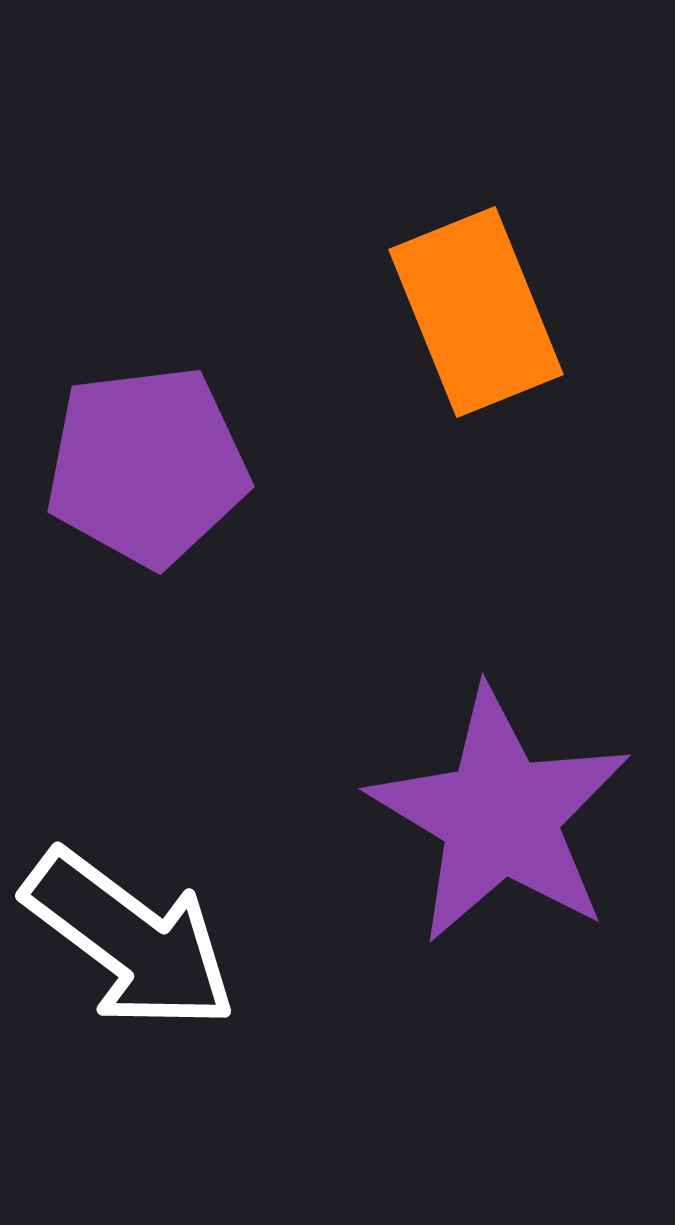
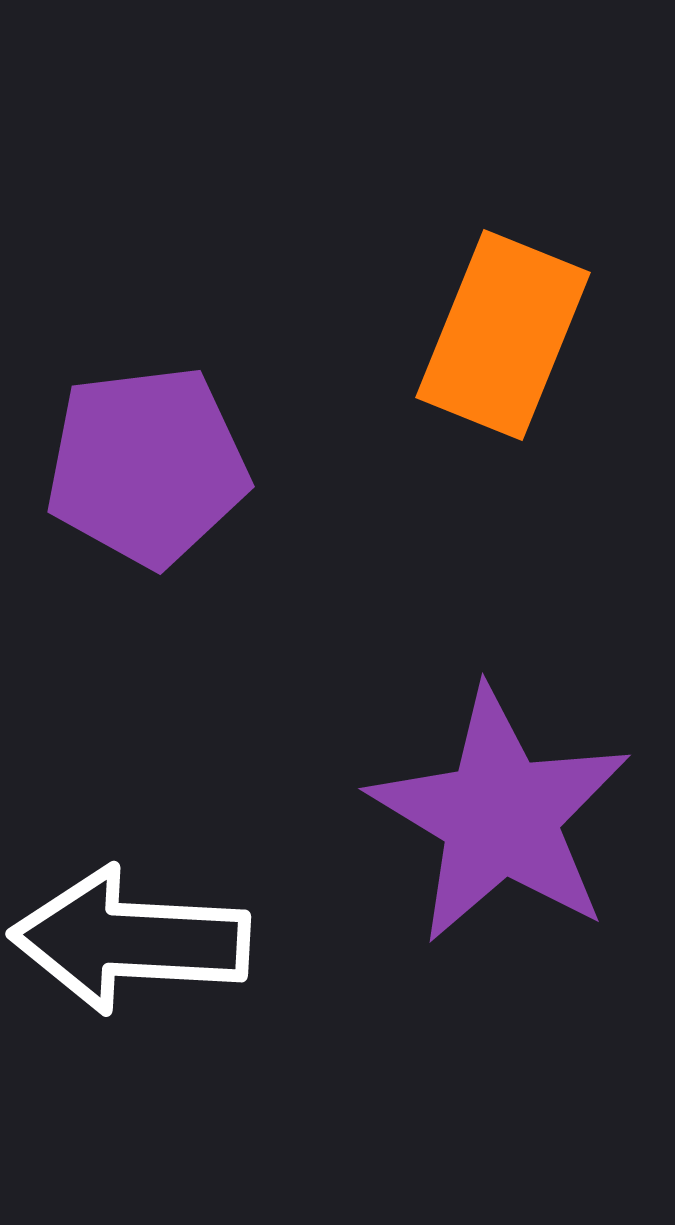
orange rectangle: moved 27 px right, 23 px down; rotated 44 degrees clockwise
white arrow: rotated 146 degrees clockwise
